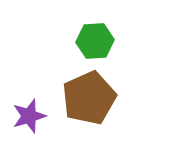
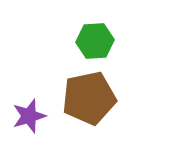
brown pentagon: rotated 12 degrees clockwise
